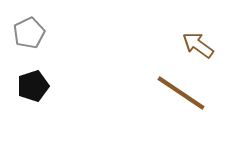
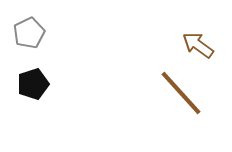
black pentagon: moved 2 px up
brown line: rotated 14 degrees clockwise
